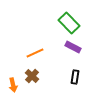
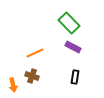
brown cross: rotated 24 degrees counterclockwise
